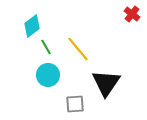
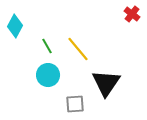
cyan diamond: moved 17 px left; rotated 25 degrees counterclockwise
green line: moved 1 px right, 1 px up
